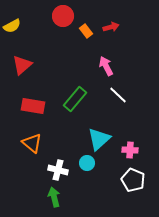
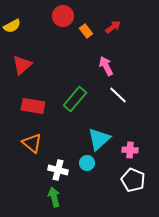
red arrow: moved 2 px right; rotated 21 degrees counterclockwise
